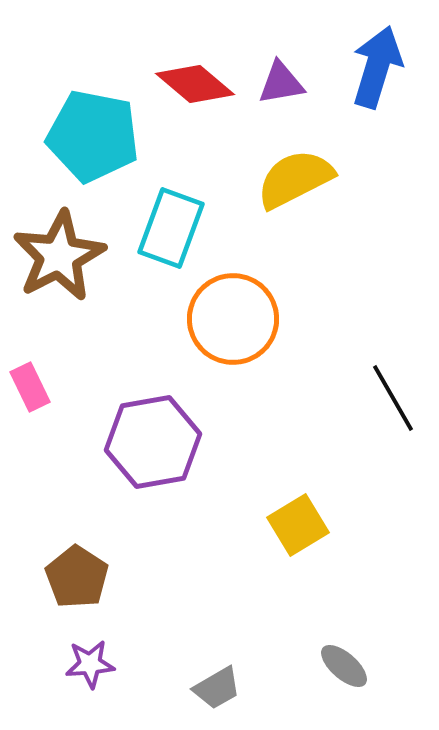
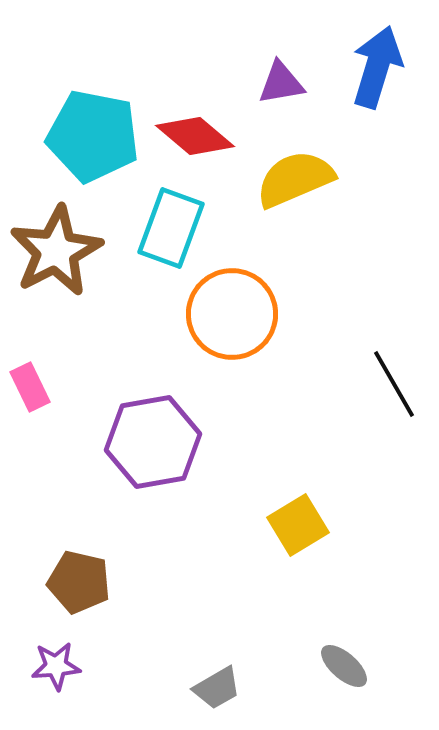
red diamond: moved 52 px down
yellow semicircle: rotated 4 degrees clockwise
brown star: moved 3 px left, 5 px up
orange circle: moved 1 px left, 5 px up
black line: moved 1 px right, 14 px up
brown pentagon: moved 2 px right, 5 px down; rotated 20 degrees counterclockwise
purple star: moved 34 px left, 2 px down
